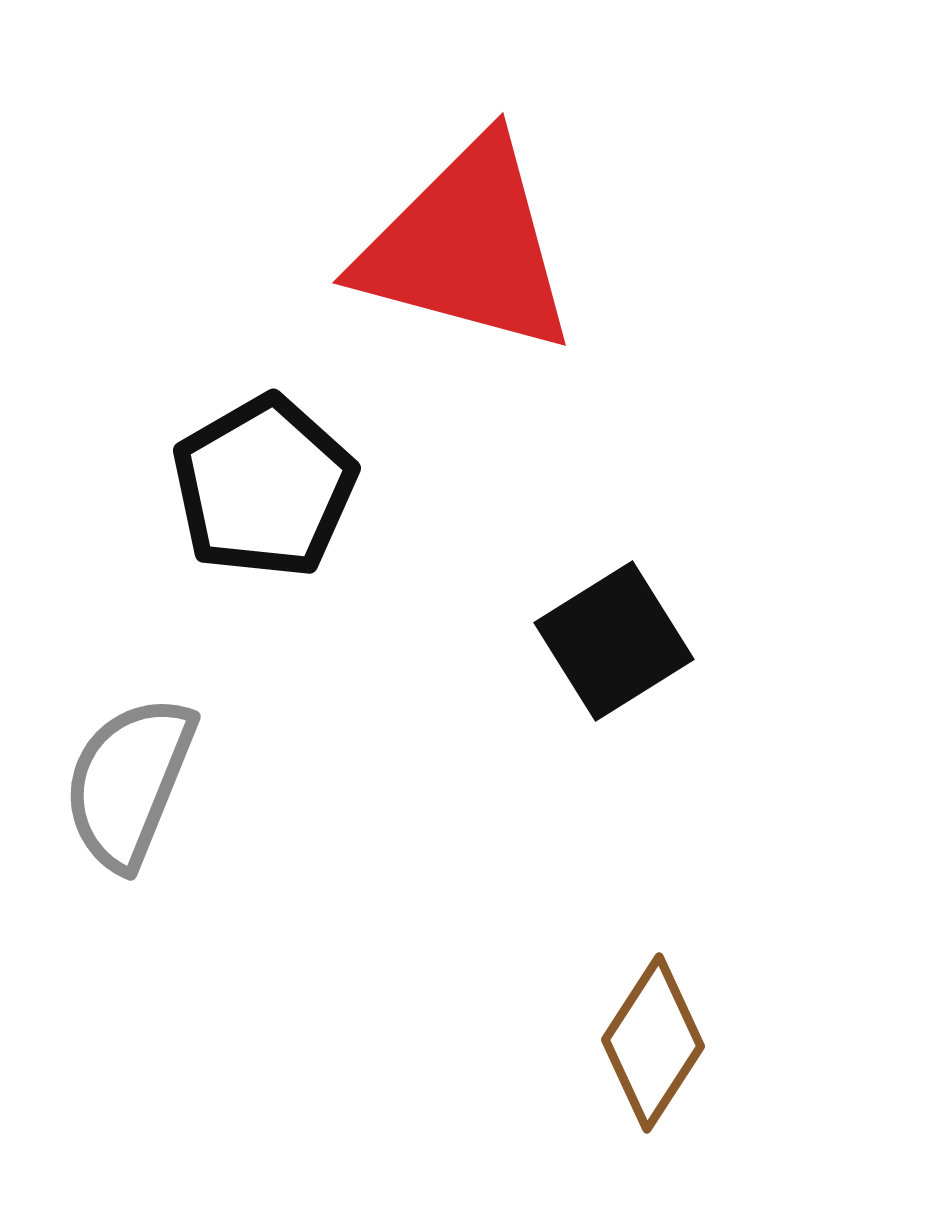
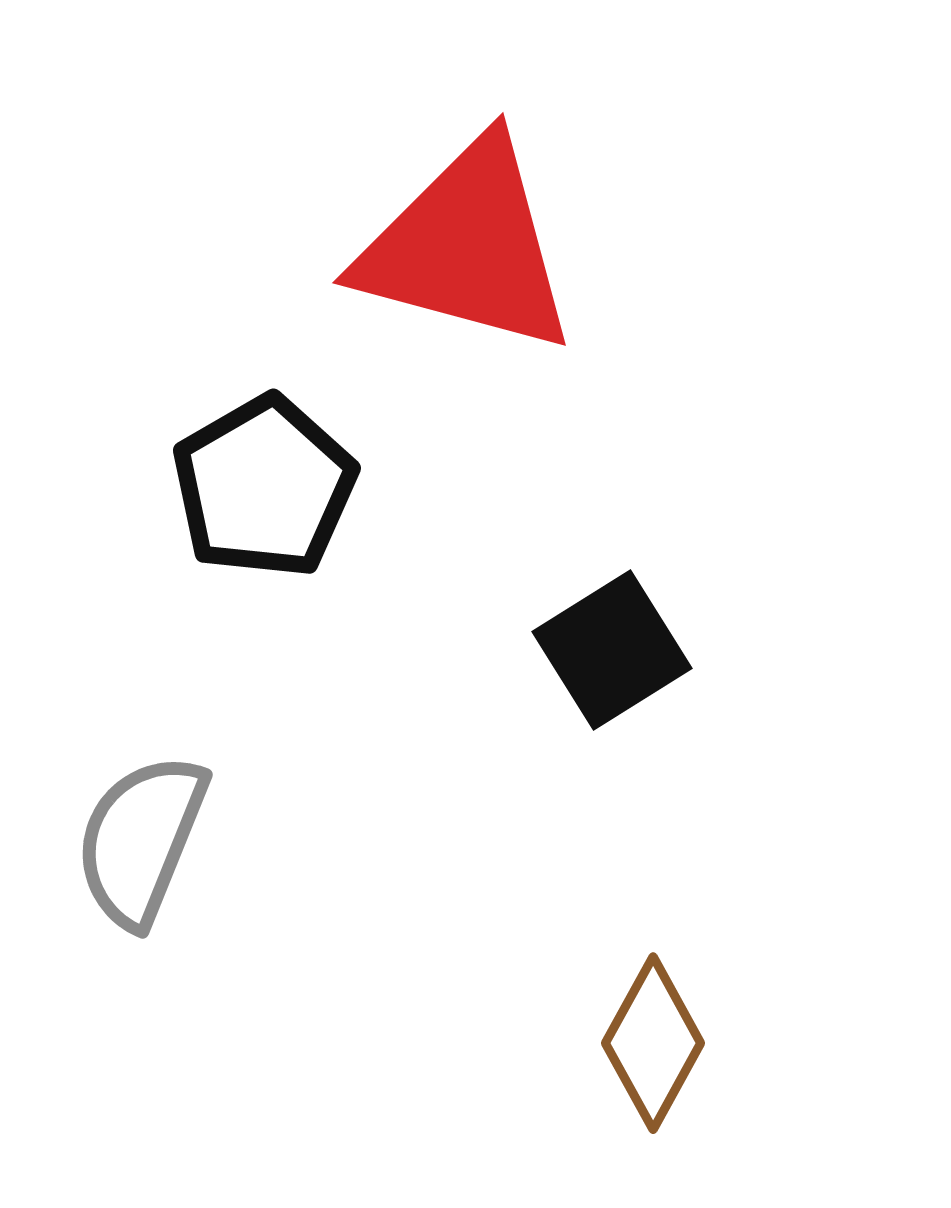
black square: moved 2 px left, 9 px down
gray semicircle: moved 12 px right, 58 px down
brown diamond: rotated 4 degrees counterclockwise
